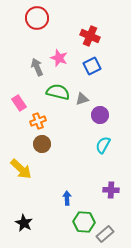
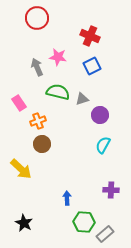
pink star: moved 1 px left, 1 px up; rotated 12 degrees counterclockwise
